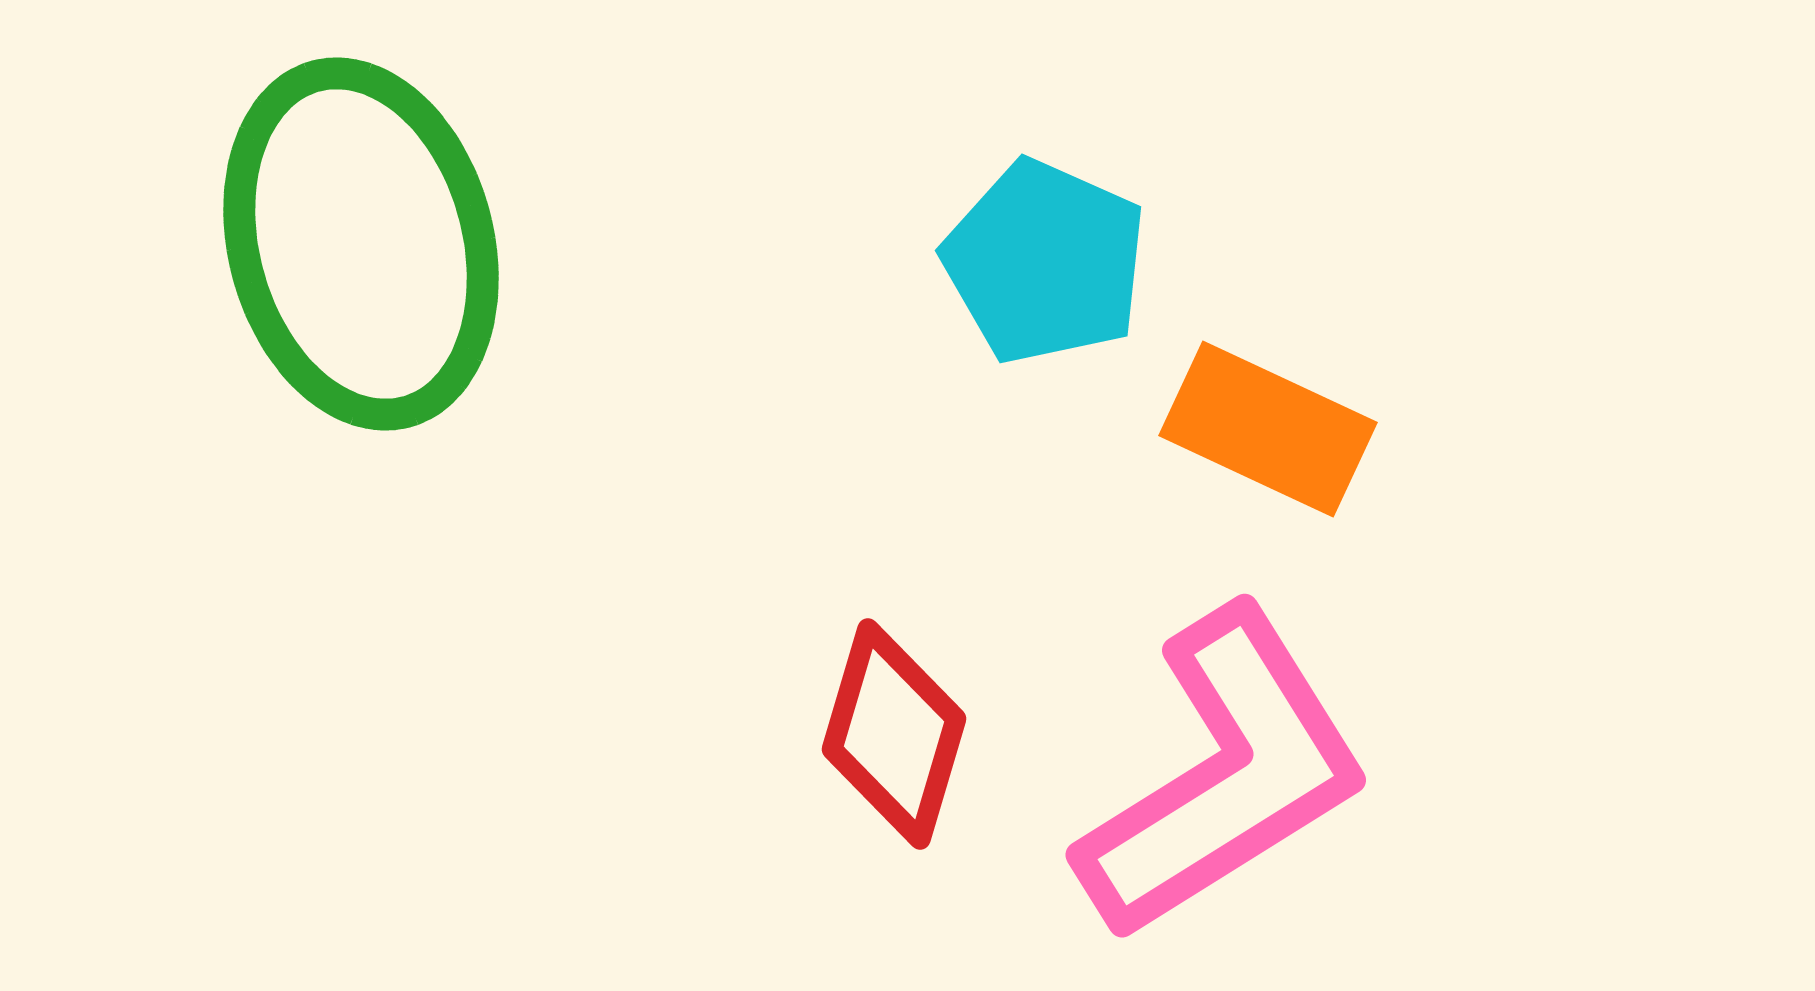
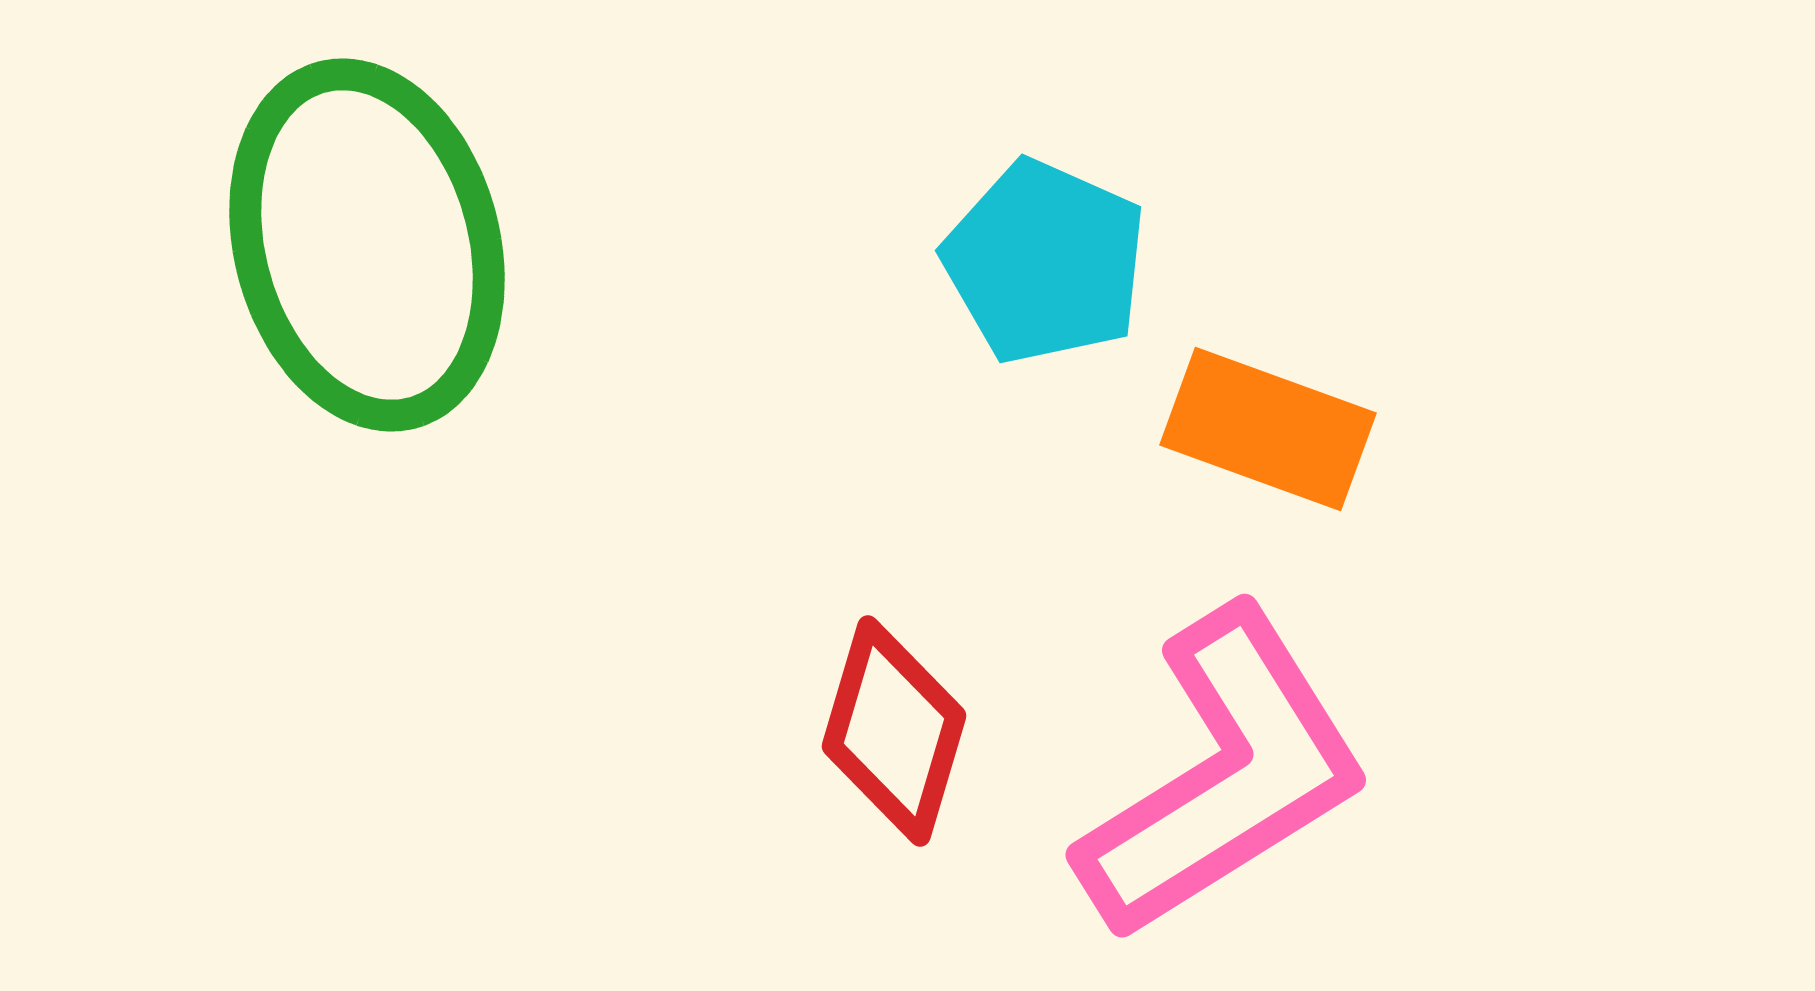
green ellipse: moved 6 px right, 1 px down
orange rectangle: rotated 5 degrees counterclockwise
red diamond: moved 3 px up
